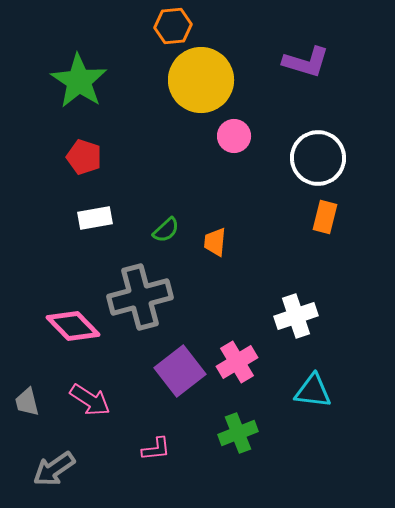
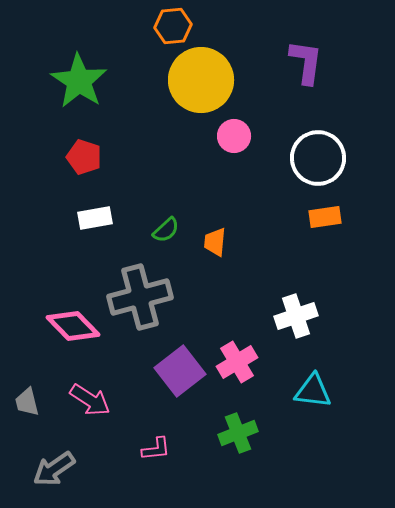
purple L-shape: rotated 99 degrees counterclockwise
orange rectangle: rotated 68 degrees clockwise
